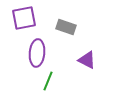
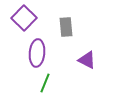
purple square: rotated 35 degrees counterclockwise
gray rectangle: rotated 66 degrees clockwise
green line: moved 3 px left, 2 px down
